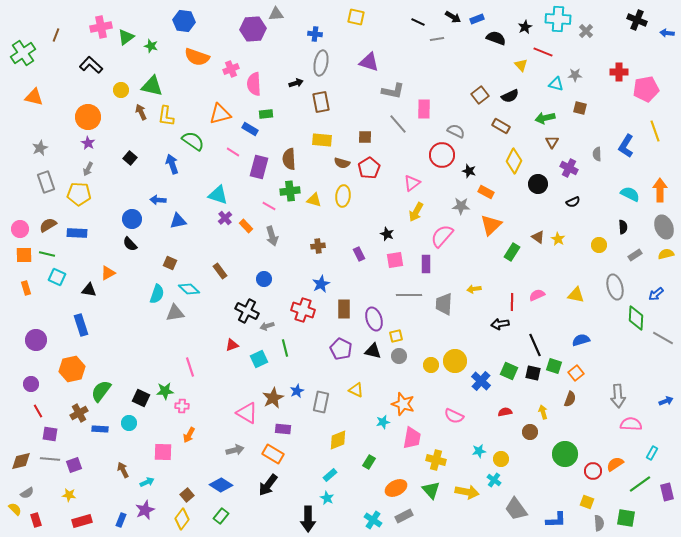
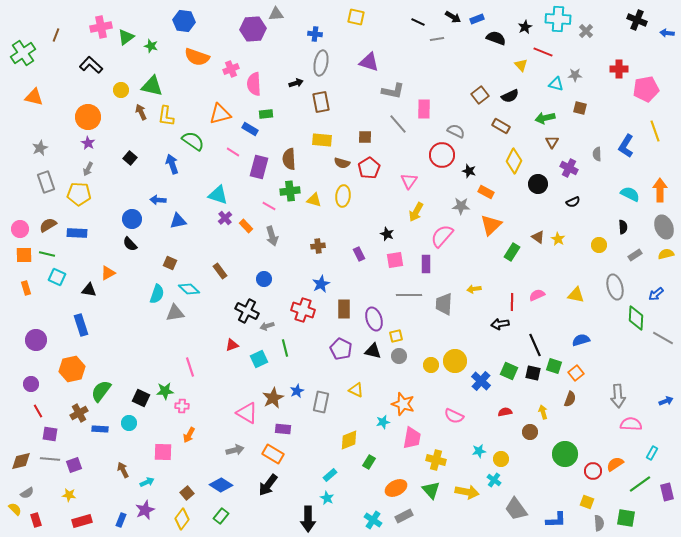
red cross at (619, 72): moved 3 px up
pink triangle at (412, 183): moved 3 px left, 2 px up; rotated 18 degrees counterclockwise
yellow diamond at (338, 440): moved 11 px right
brown square at (187, 495): moved 2 px up
